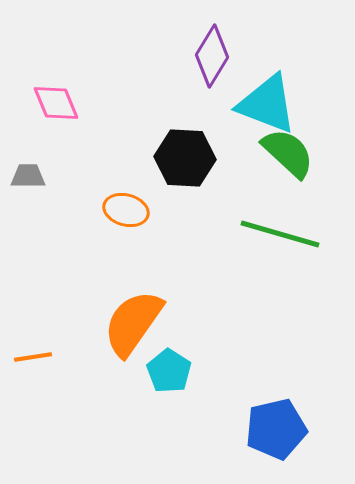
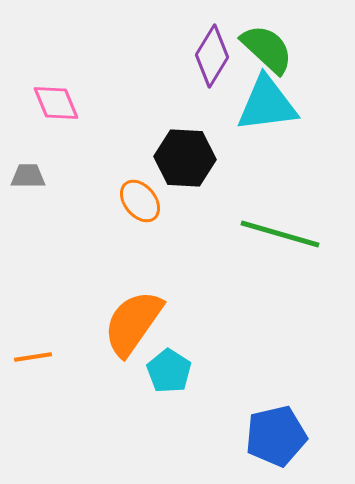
cyan triangle: rotated 28 degrees counterclockwise
green semicircle: moved 21 px left, 104 px up
orange ellipse: moved 14 px right, 9 px up; rotated 36 degrees clockwise
blue pentagon: moved 7 px down
